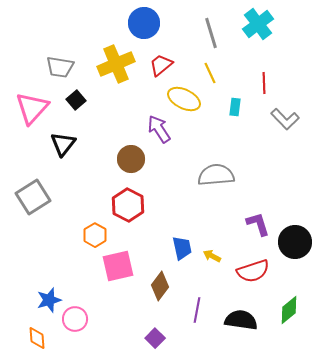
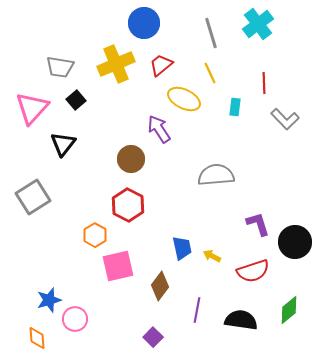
purple square: moved 2 px left, 1 px up
